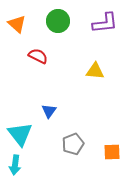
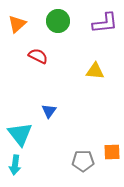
orange triangle: rotated 36 degrees clockwise
gray pentagon: moved 10 px right, 17 px down; rotated 20 degrees clockwise
